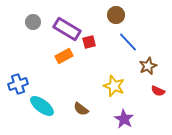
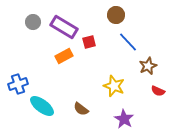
purple rectangle: moved 3 px left, 2 px up
